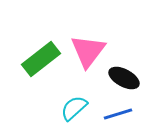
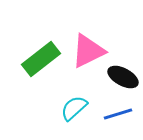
pink triangle: rotated 27 degrees clockwise
black ellipse: moved 1 px left, 1 px up
